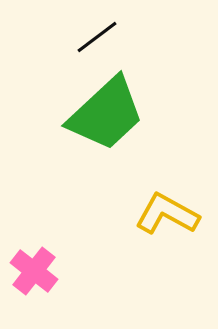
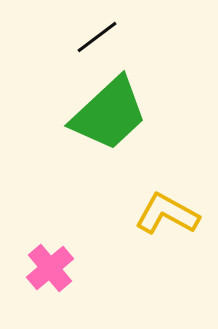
green trapezoid: moved 3 px right
pink cross: moved 16 px right, 3 px up; rotated 12 degrees clockwise
